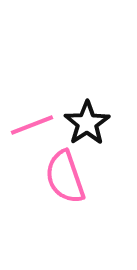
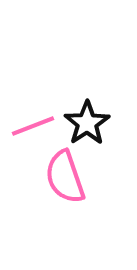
pink line: moved 1 px right, 1 px down
